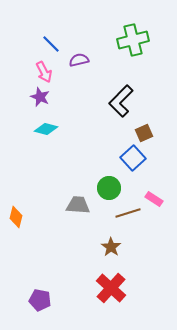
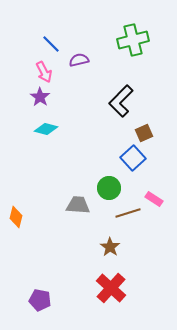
purple star: rotated 12 degrees clockwise
brown star: moved 1 px left
